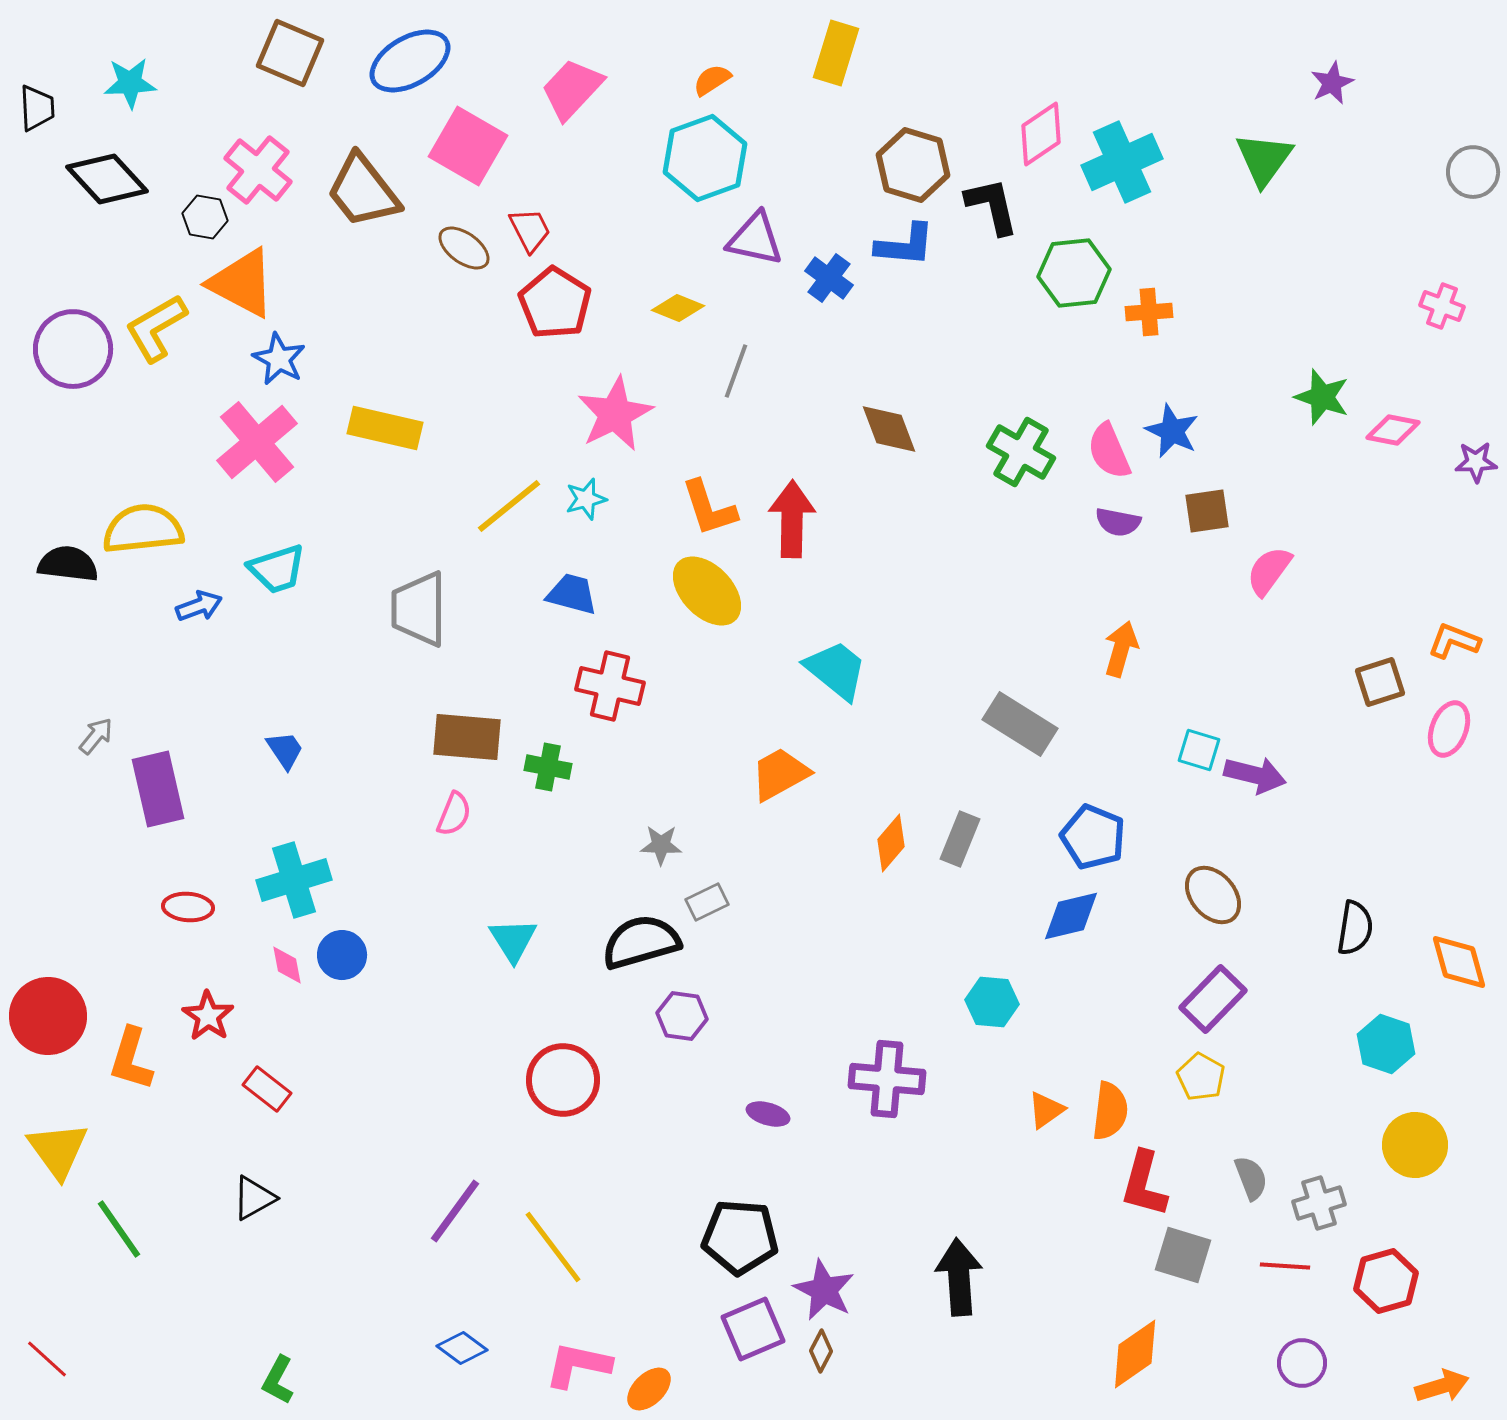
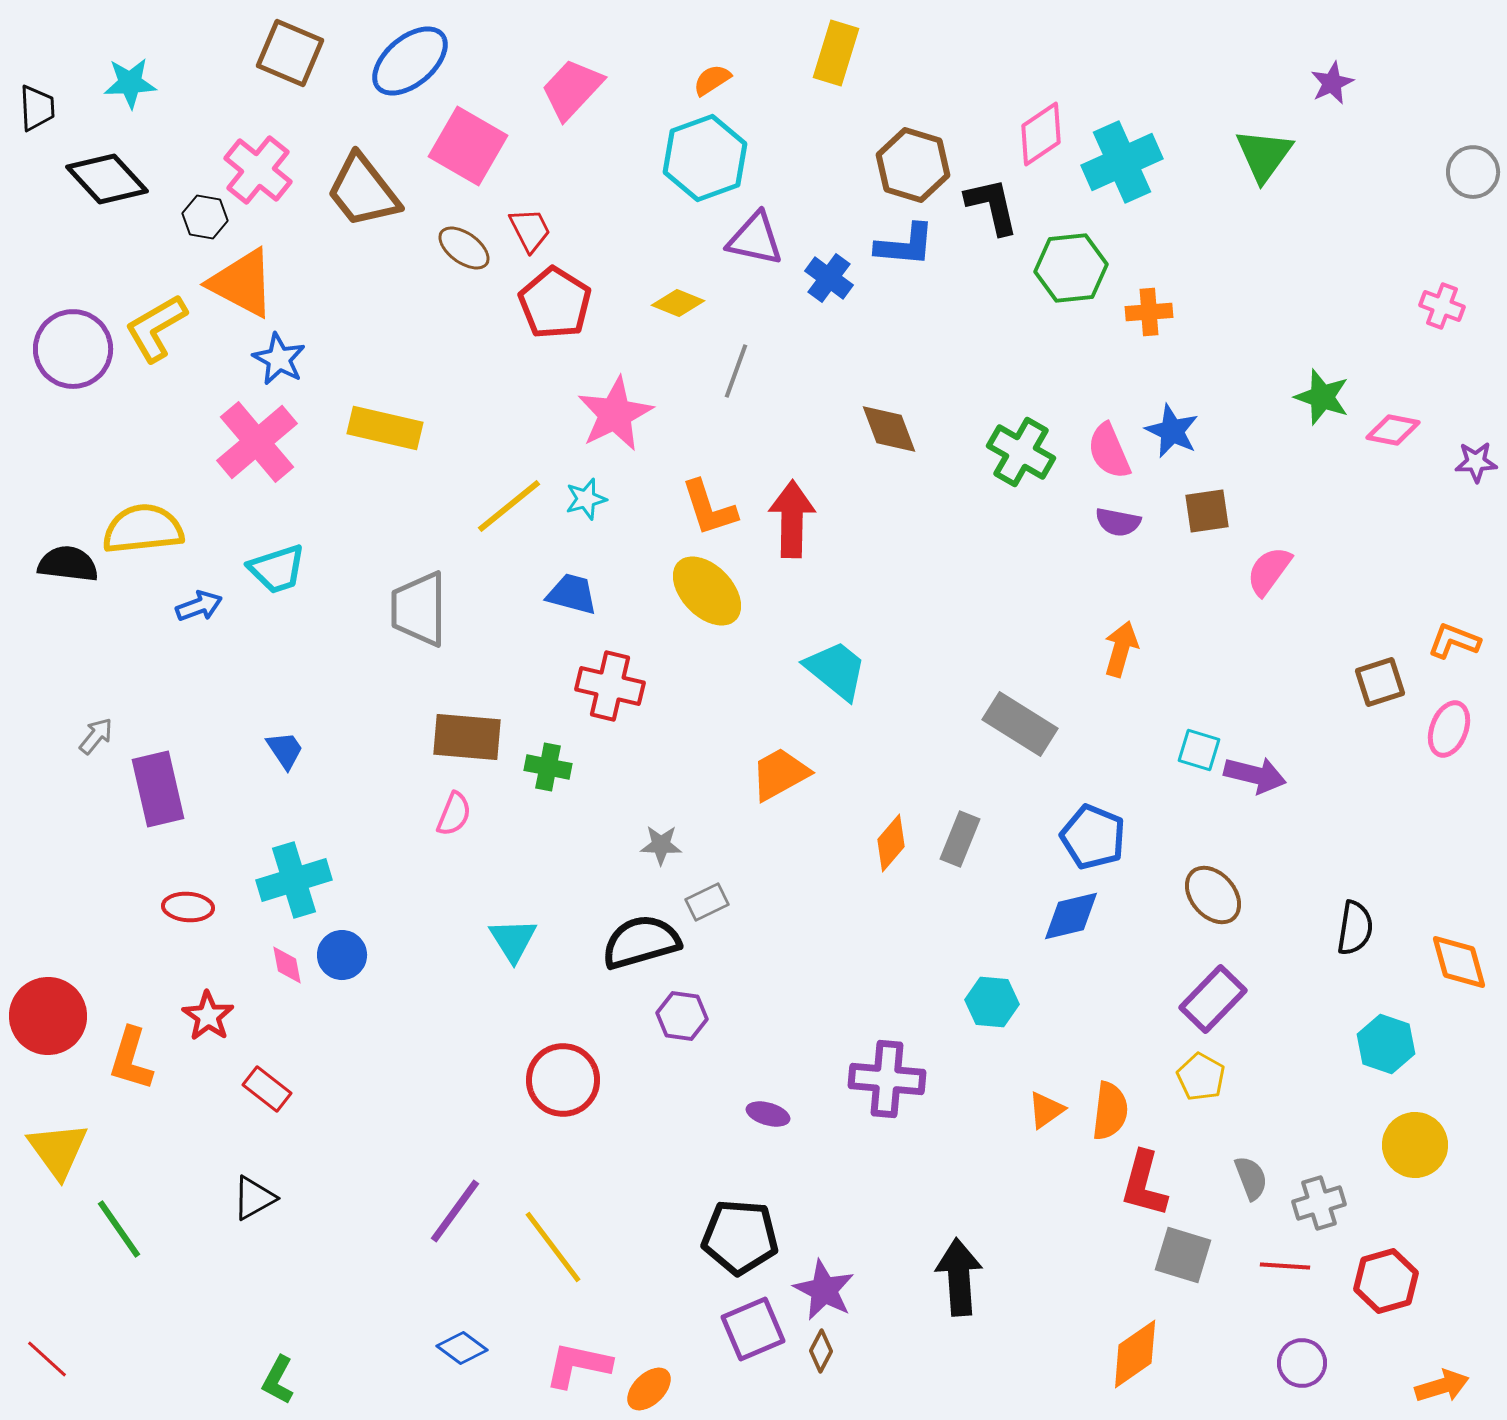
blue ellipse at (410, 61): rotated 10 degrees counterclockwise
green triangle at (1264, 159): moved 4 px up
green hexagon at (1074, 273): moved 3 px left, 5 px up
yellow diamond at (678, 308): moved 5 px up
